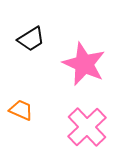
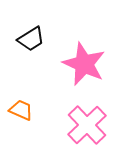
pink cross: moved 2 px up
